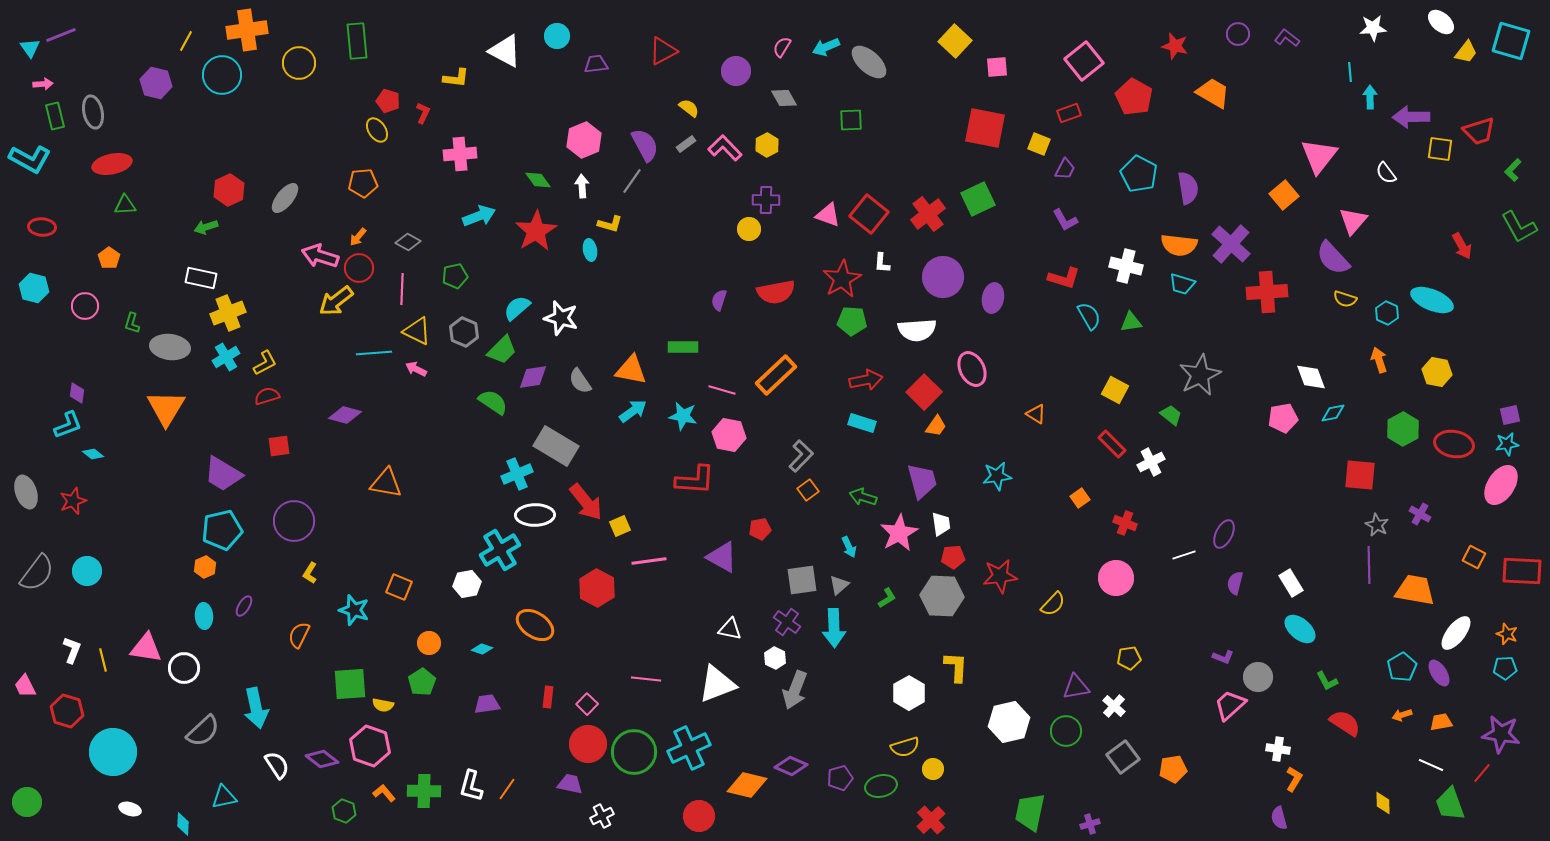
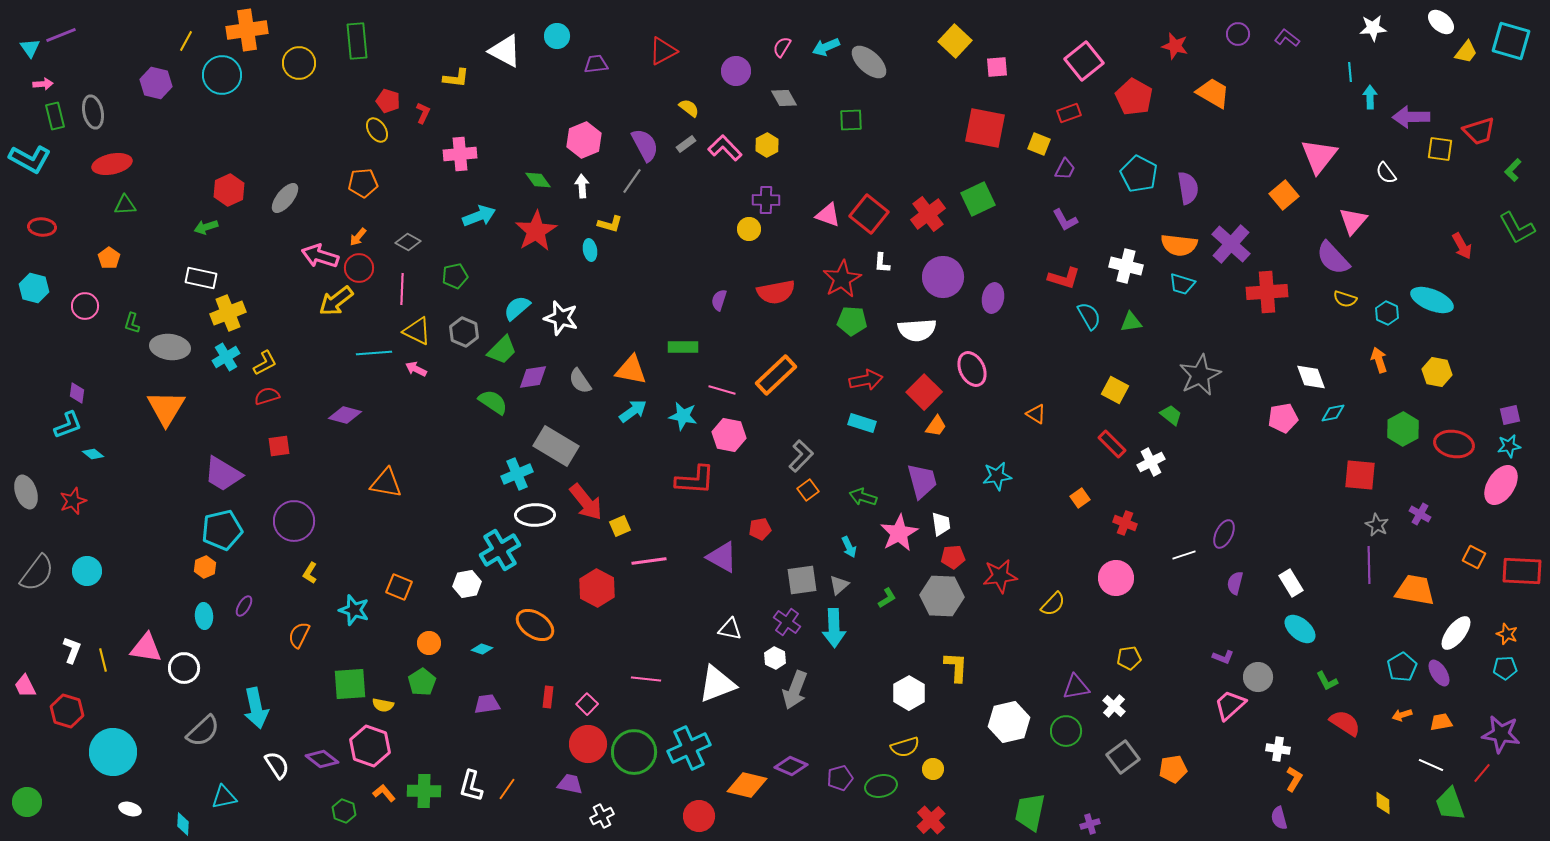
green L-shape at (1519, 227): moved 2 px left, 1 px down
cyan star at (1507, 444): moved 2 px right, 2 px down
